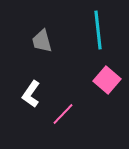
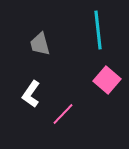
gray trapezoid: moved 2 px left, 3 px down
